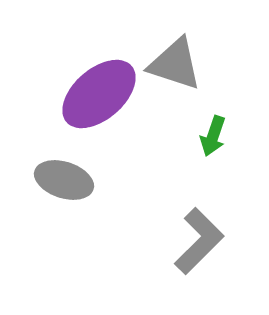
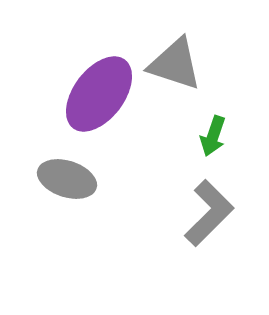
purple ellipse: rotated 12 degrees counterclockwise
gray ellipse: moved 3 px right, 1 px up
gray L-shape: moved 10 px right, 28 px up
